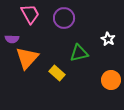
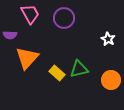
purple semicircle: moved 2 px left, 4 px up
green triangle: moved 16 px down
